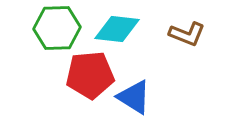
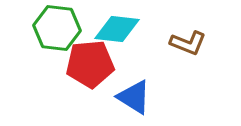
green hexagon: rotated 9 degrees clockwise
brown L-shape: moved 1 px right, 9 px down
red pentagon: moved 11 px up
